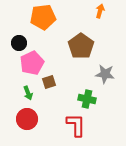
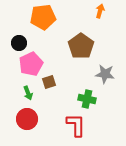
pink pentagon: moved 1 px left, 1 px down
